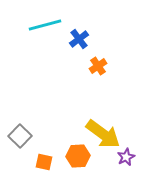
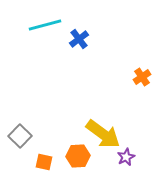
orange cross: moved 44 px right, 11 px down
